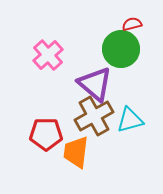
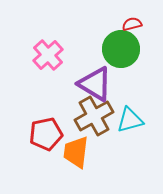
purple triangle: rotated 9 degrees counterclockwise
red pentagon: rotated 12 degrees counterclockwise
